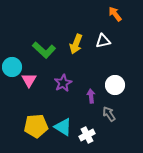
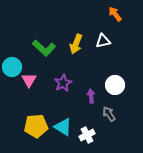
green L-shape: moved 2 px up
